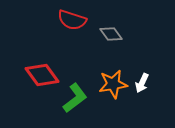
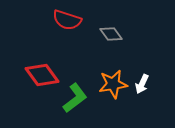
red semicircle: moved 5 px left
white arrow: moved 1 px down
